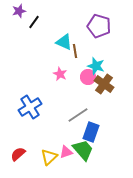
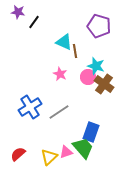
purple star: moved 1 px left, 1 px down; rotated 24 degrees clockwise
gray line: moved 19 px left, 3 px up
green trapezoid: moved 2 px up
